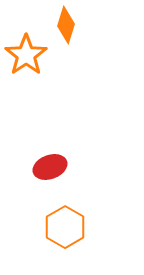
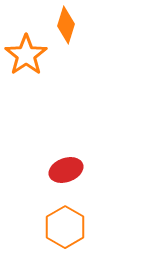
red ellipse: moved 16 px right, 3 px down
